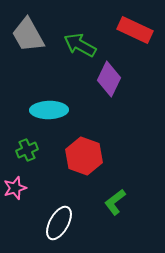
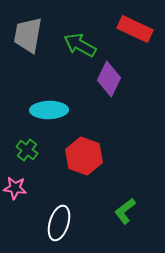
red rectangle: moved 1 px up
gray trapezoid: rotated 39 degrees clockwise
green cross: rotated 30 degrees counterclockwise
pink star: rotated 25 degrees clockwise
green L-shape: moved 10 px right, 9 px down
white ellipse: rotated 12 degrees counterclockwise
